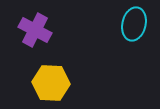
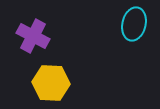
purple cross: moved 2 px left, 6 px down
